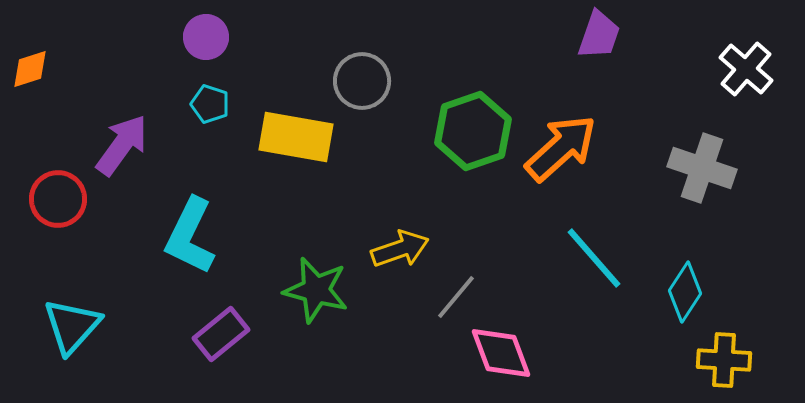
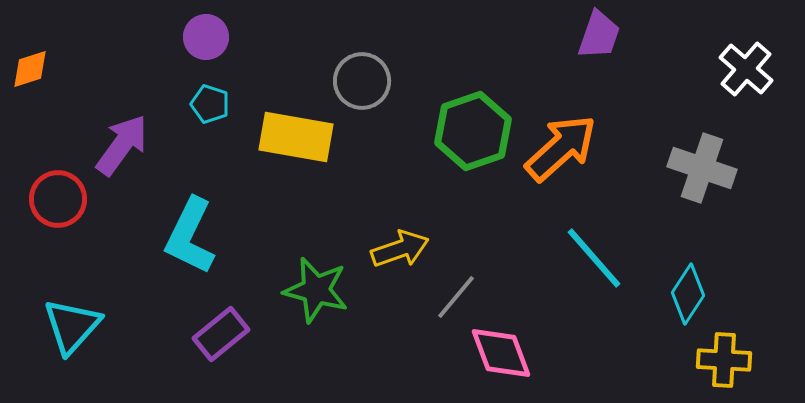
cyan diamond: moved 3 px right, 2 px down
